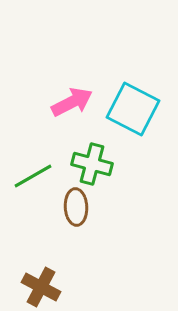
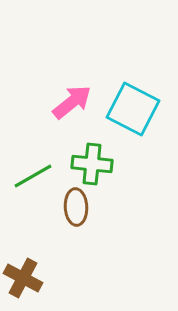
pink arrow: rotated 12 degrees counterclockwise
green cross: rotated 9 degrees counterclockwise
brown cross: moved 18 px left, 9 px up
